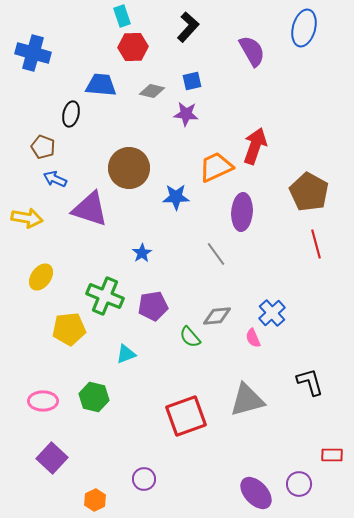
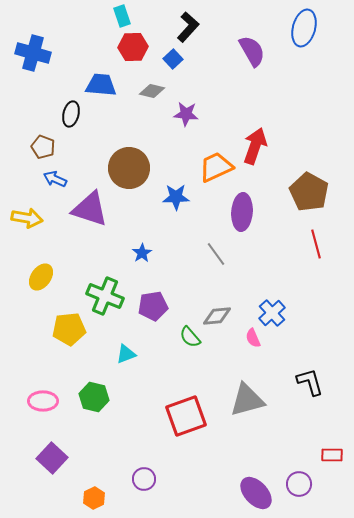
blue square at (192, 81): moved 19 px left, 22 px up; rotated 30 degrees counterclockwise
orange hexagon at (95, 500): moved 1 px left, 2 px up
